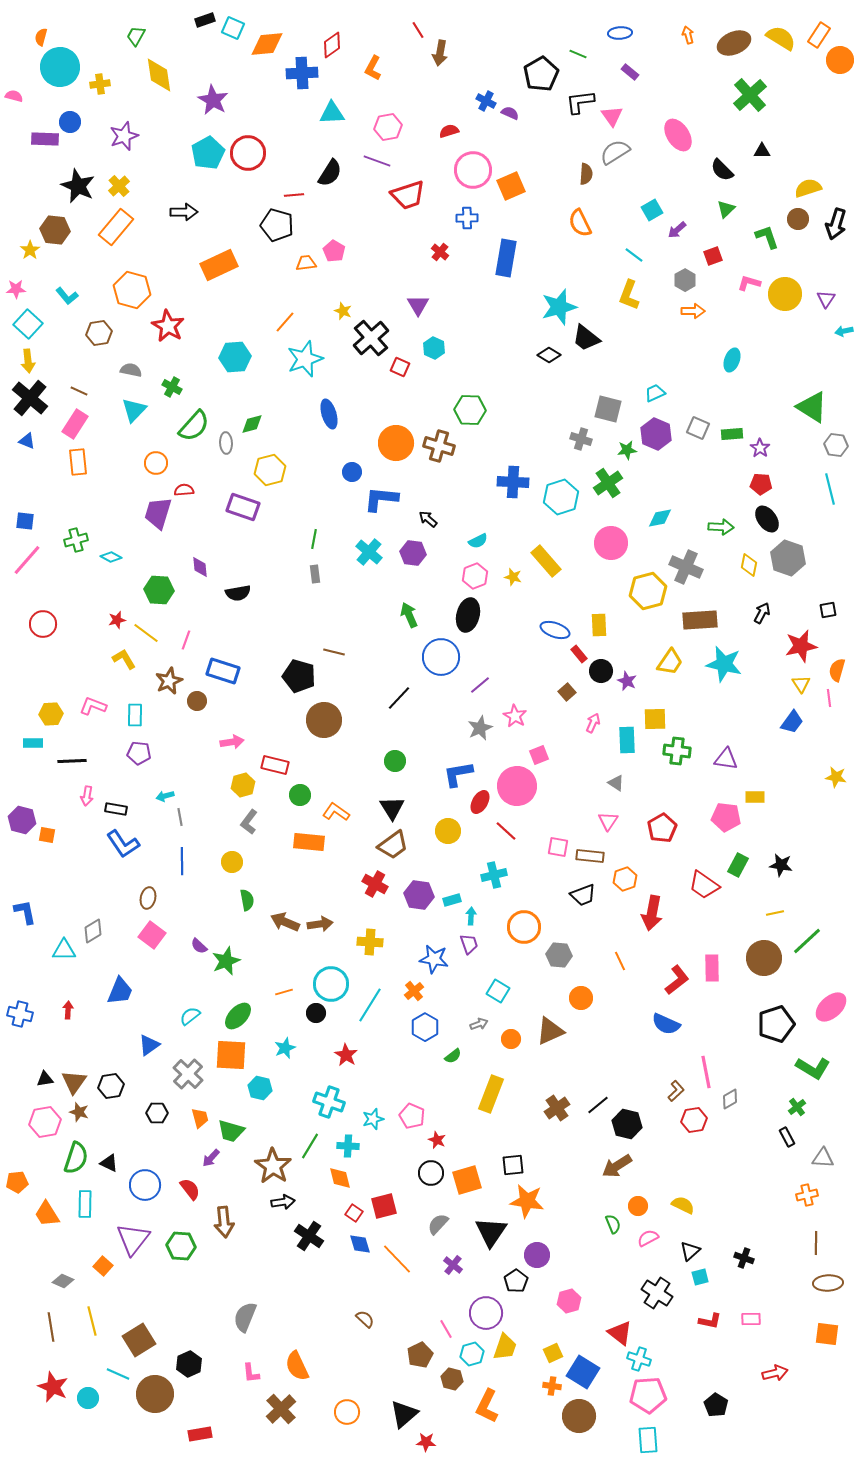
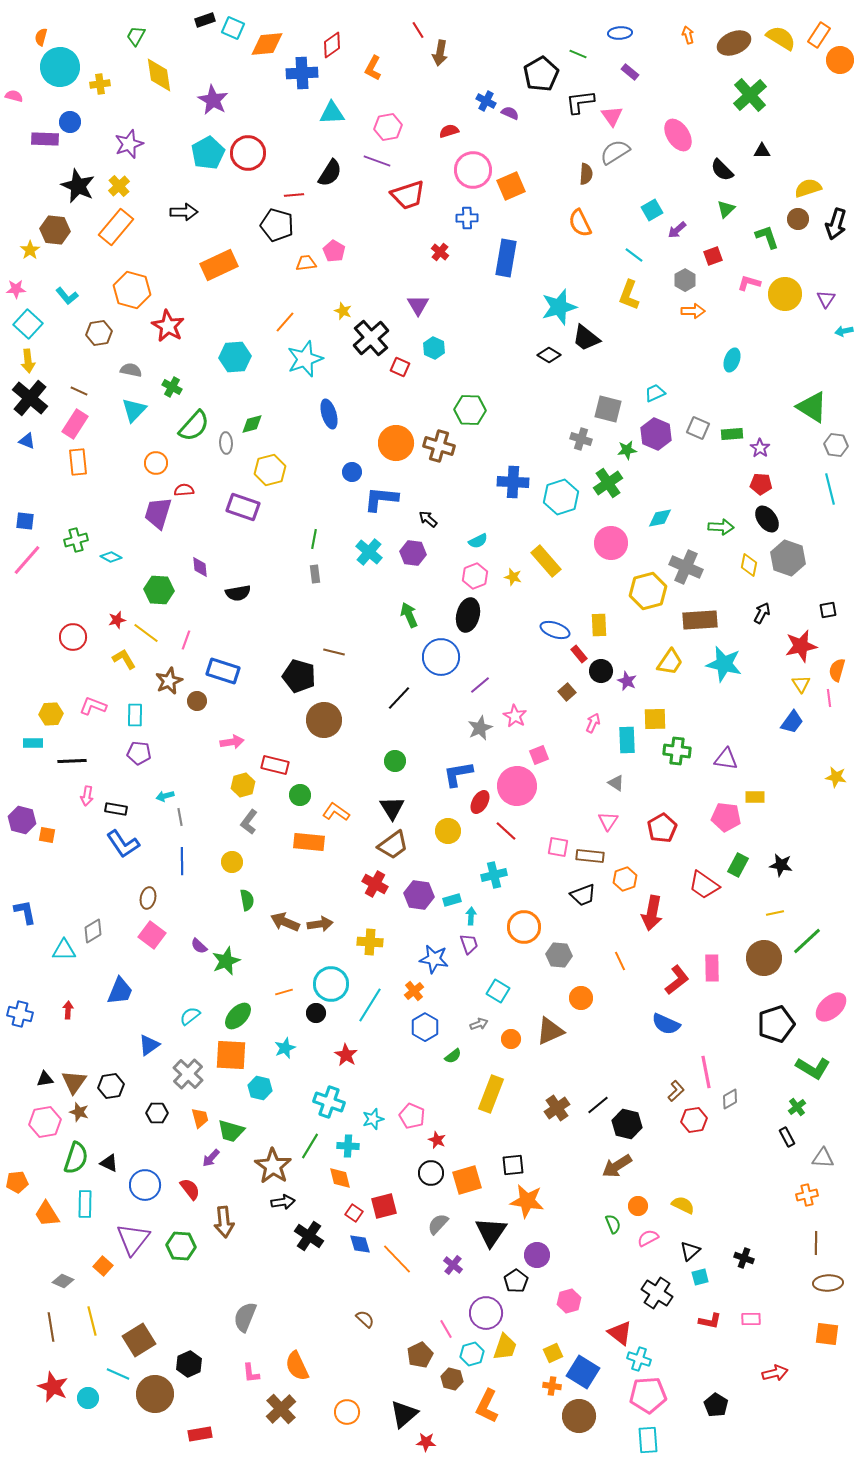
purple star at (124, 136): moved 5 px right, 8 px down
red circle at (43, 624): moved 30 px right, 13 px down
